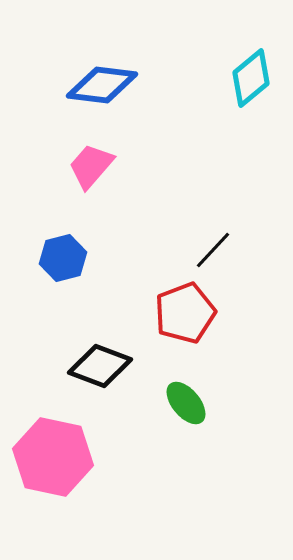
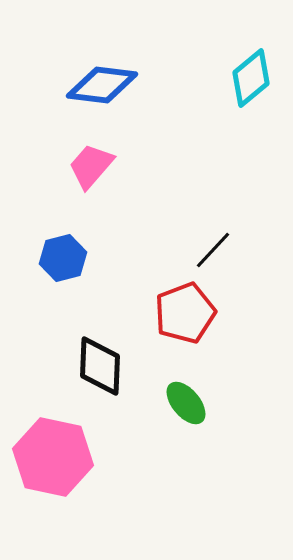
black diamond: rotated 72 degrees clockwise
